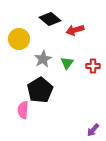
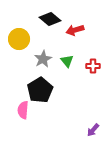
green triangle: moved 2 px up; rotated 16 degrees counterclockwise
